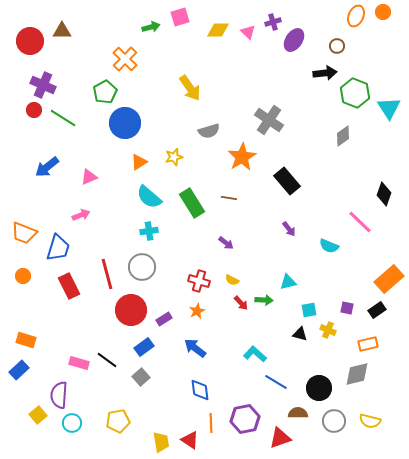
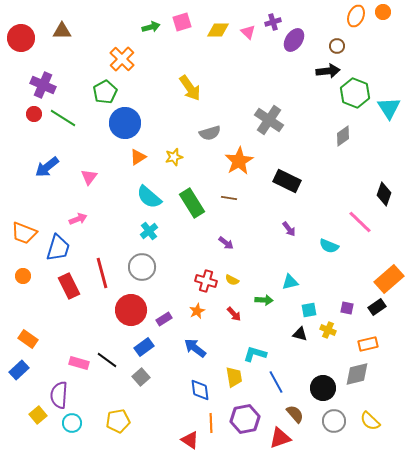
pink square at (180, 17): moved 2 px right, 5 px down
red circle at (30, 41): moved 9 px left, 3 px up
orange cross at (125, 59): moved 3 px left
black arrow at (325, 73): moved 3 px right, 2 px up
red circle at (34, 110): moved 4 px down
gray semicircle at (209, 131): moved 1 px right, 2 px down
orange star at (242, 157): moved 3 px left, 4 px down
orange triangle at (139, 162): moved 1 px left, 5 px up
pink triangle at (89, 177): rotated 30 degrees counterclockwise
black rectangle at (287, 181): rotated 24 degrees counterclockwise
pink arrow at (81, 215): moved 3 px left, 4 px down
cyan cross at (149, 231): rotated 30 degrees counterclockwise
red line at (107, 274): moved 5 px left, 1 px up
red cross at (199, 281): moved 7 px right
cyan triangle at (288, 282): moved 2 px right
red arrow at (241, 303): moved 7 px left, 11 px down
black rectangle at (377, 310): moved 3 px up
orange rectangle at (26, 340): moved 2 px right, 1 px up; rotated 18 degrees clockwise
cyan L-shape at (255, 354): rotated 25 degrees counterclockwise
blue line at (276, 382): rotated 30 degrees clockwise
black circle at (319, 388): moved 4 px right
brown semicircle at (298, 413): moved 3 px left, 1 px down; rotated 48 degrees clockwise
yellow semicircle at (370, 421): rotated 30 degrees clockwise
yellow trapezoid at (161, 442): moved 73 px right, 65 px up
